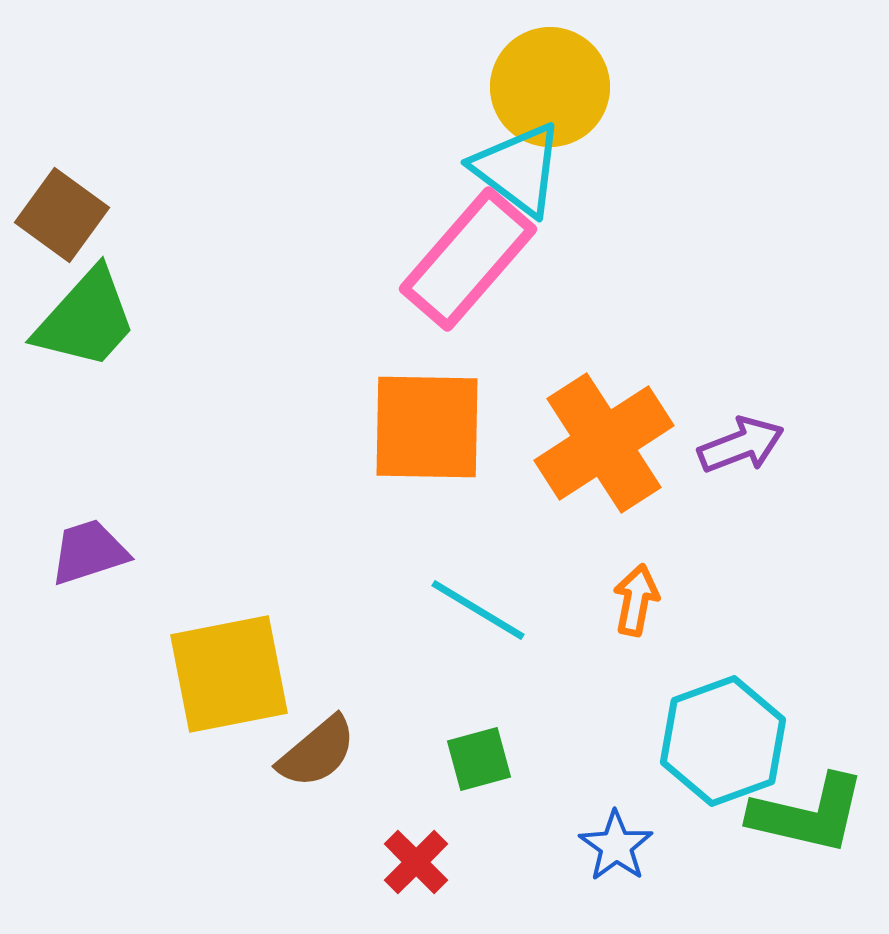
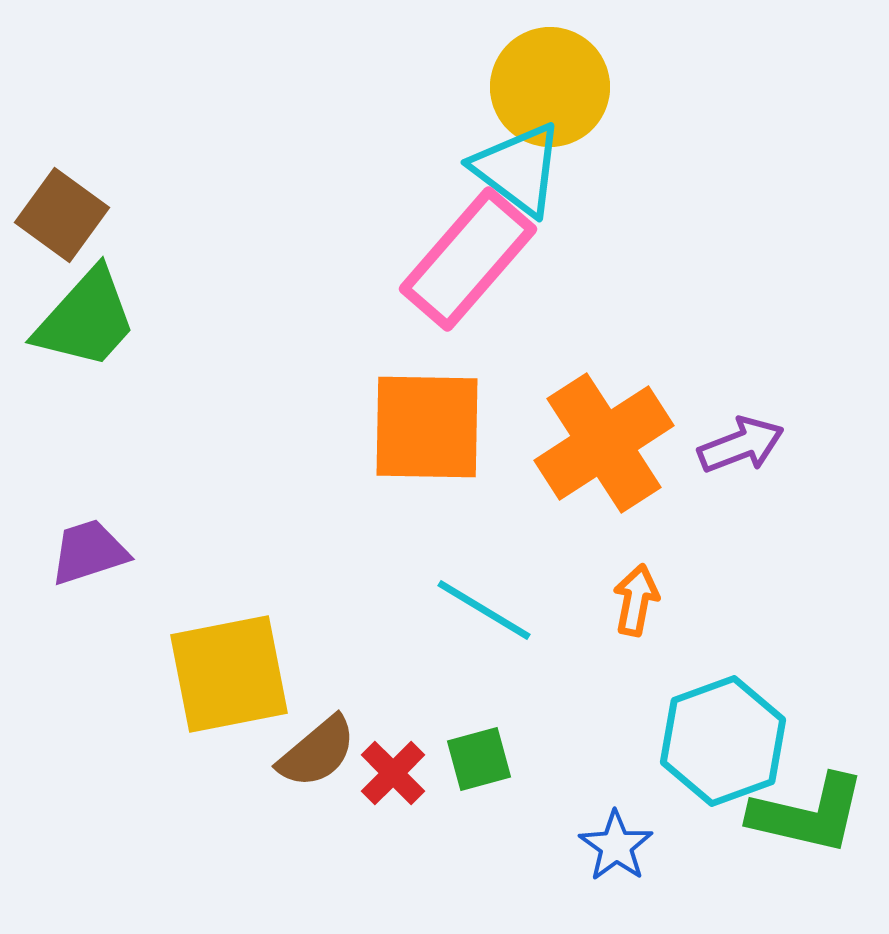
cyan line: moved 6 px right
red cross: moved 23 px left, 89 px up
